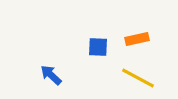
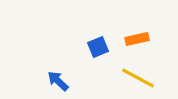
blue square: rotated 25 degrees counterclockwise
blue arrow: moved 7 px right, 6 px down
